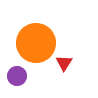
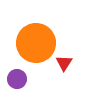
purple circle: moved 3 px down
